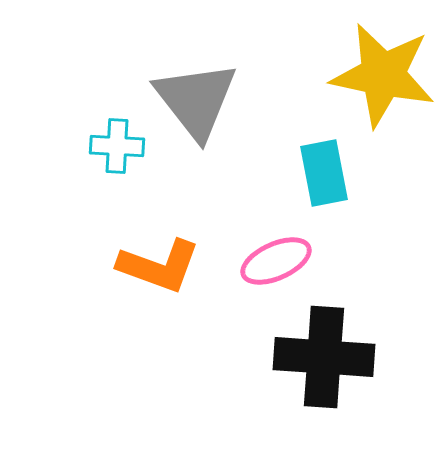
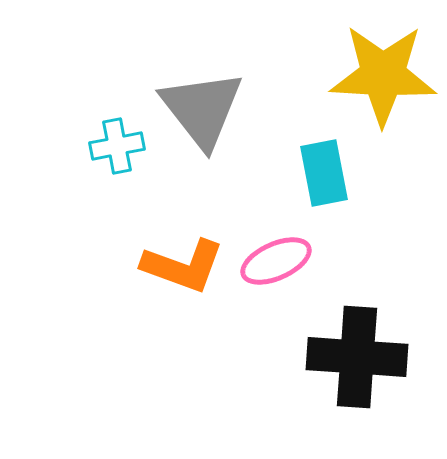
yellow star: rotated 9 degrees counterclockwise
gray triangle: moved 6 px right, 9 px down
cyan cross: rotated 14 degrees counterclockwise
orange L-shape: moved 24 px right
black cross: moved 33 px right
